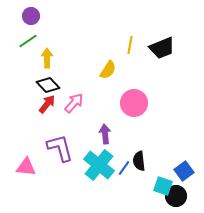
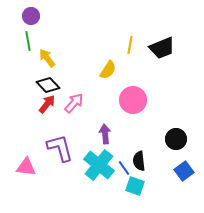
green line: rotated 66 degrees counterclockwise
yellow arrow: rotated 36 degrees counterclockwise
pink circle: moved 1 px left, 3 px up
blue line: rotated 70 degrees counterclockwise
cyan square: moved 28 px left
black circle: moved 57 px up
